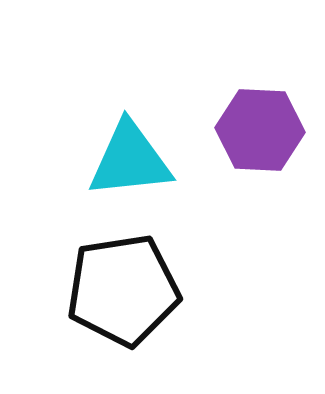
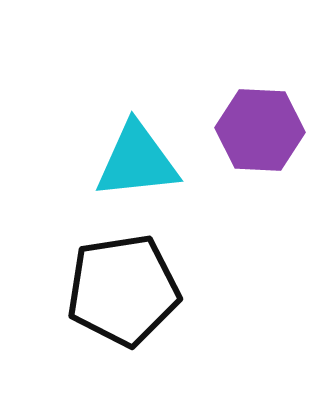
cyan triangle: moved 7 px right, 1 px down
